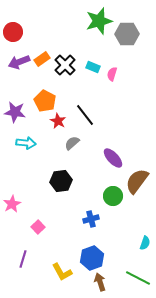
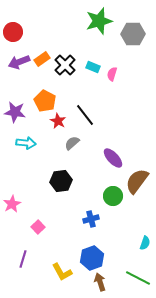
gray hexagon: moved 6 px right
